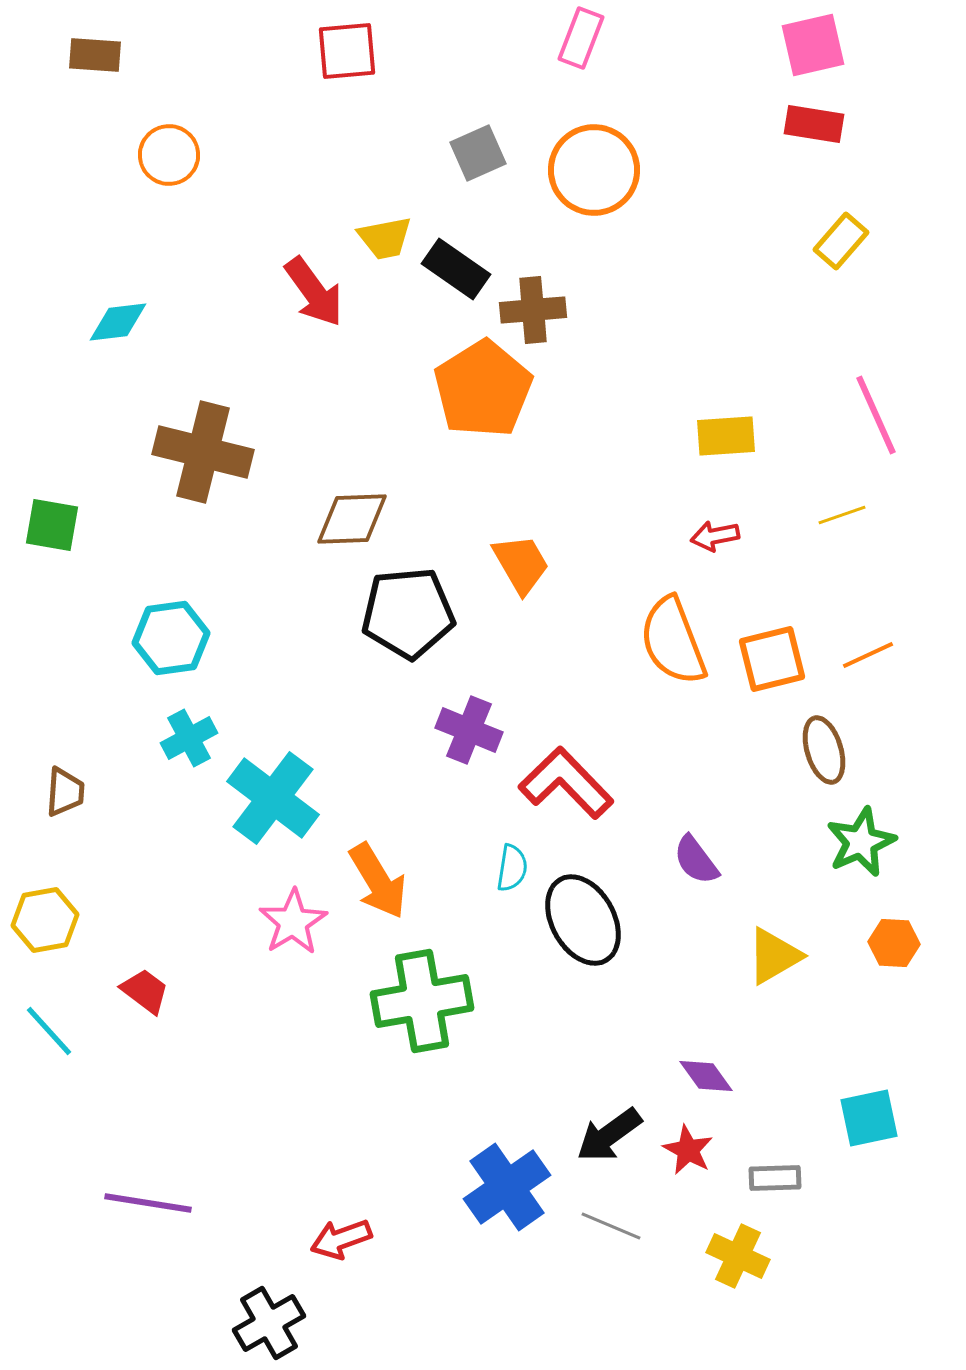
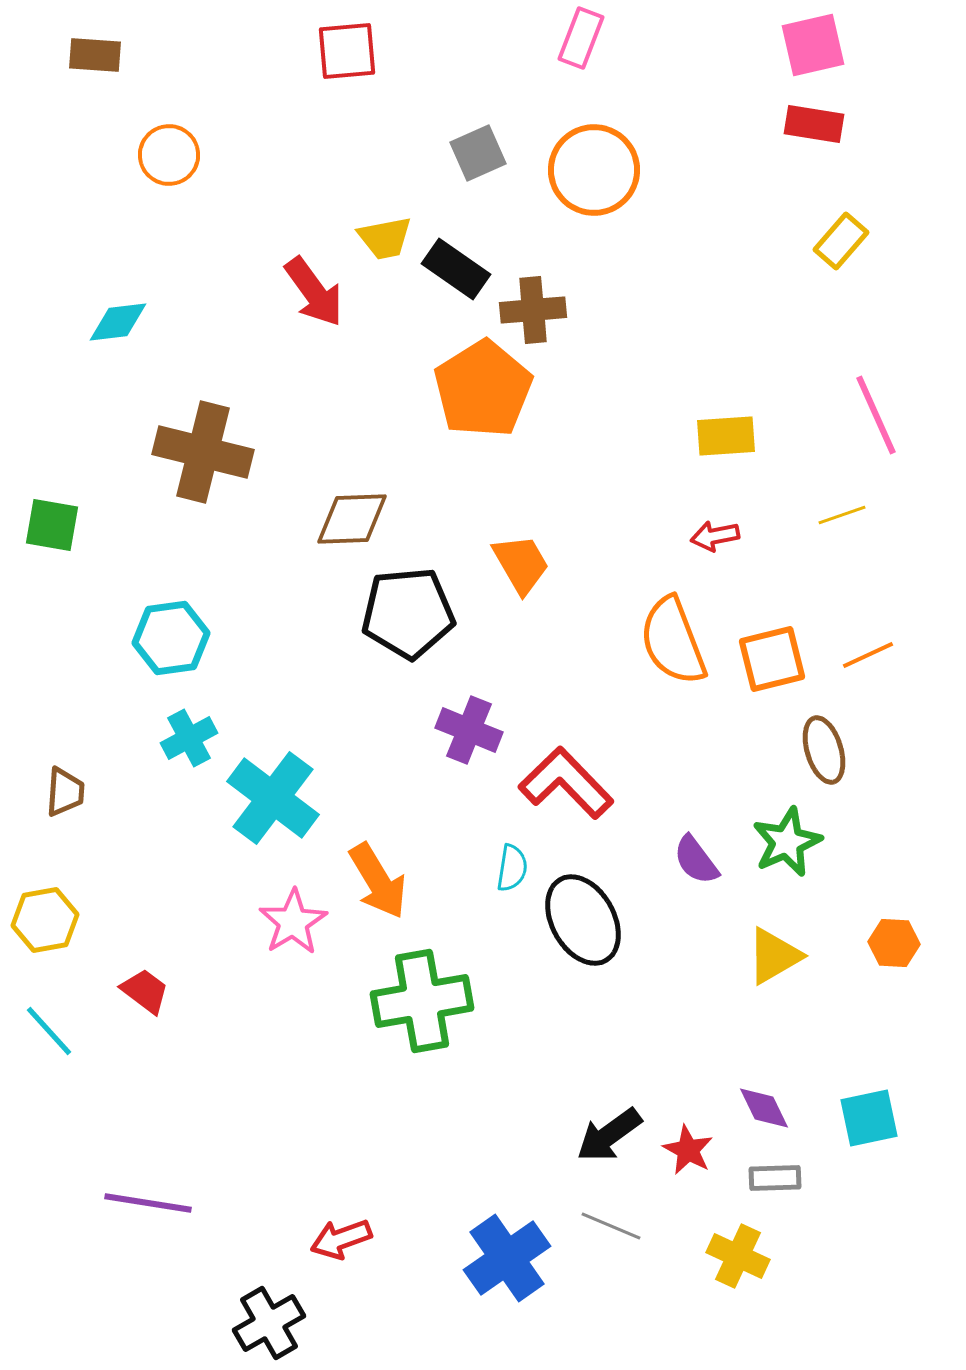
green star at (861, 842): moved 74 px left
purple diamond at (706, 1076): moved 58 px right, 32 px down; rotated 10 degrees clockwise
blue cross at (507, 1187): moved 71 px down
